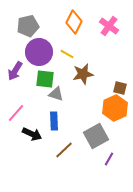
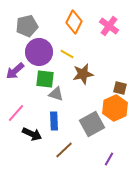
gray pentagon: moved 1 px left
purple arrow: rotated 18 degrees clockwise
gray square: moved 4 px left, 12 px up
